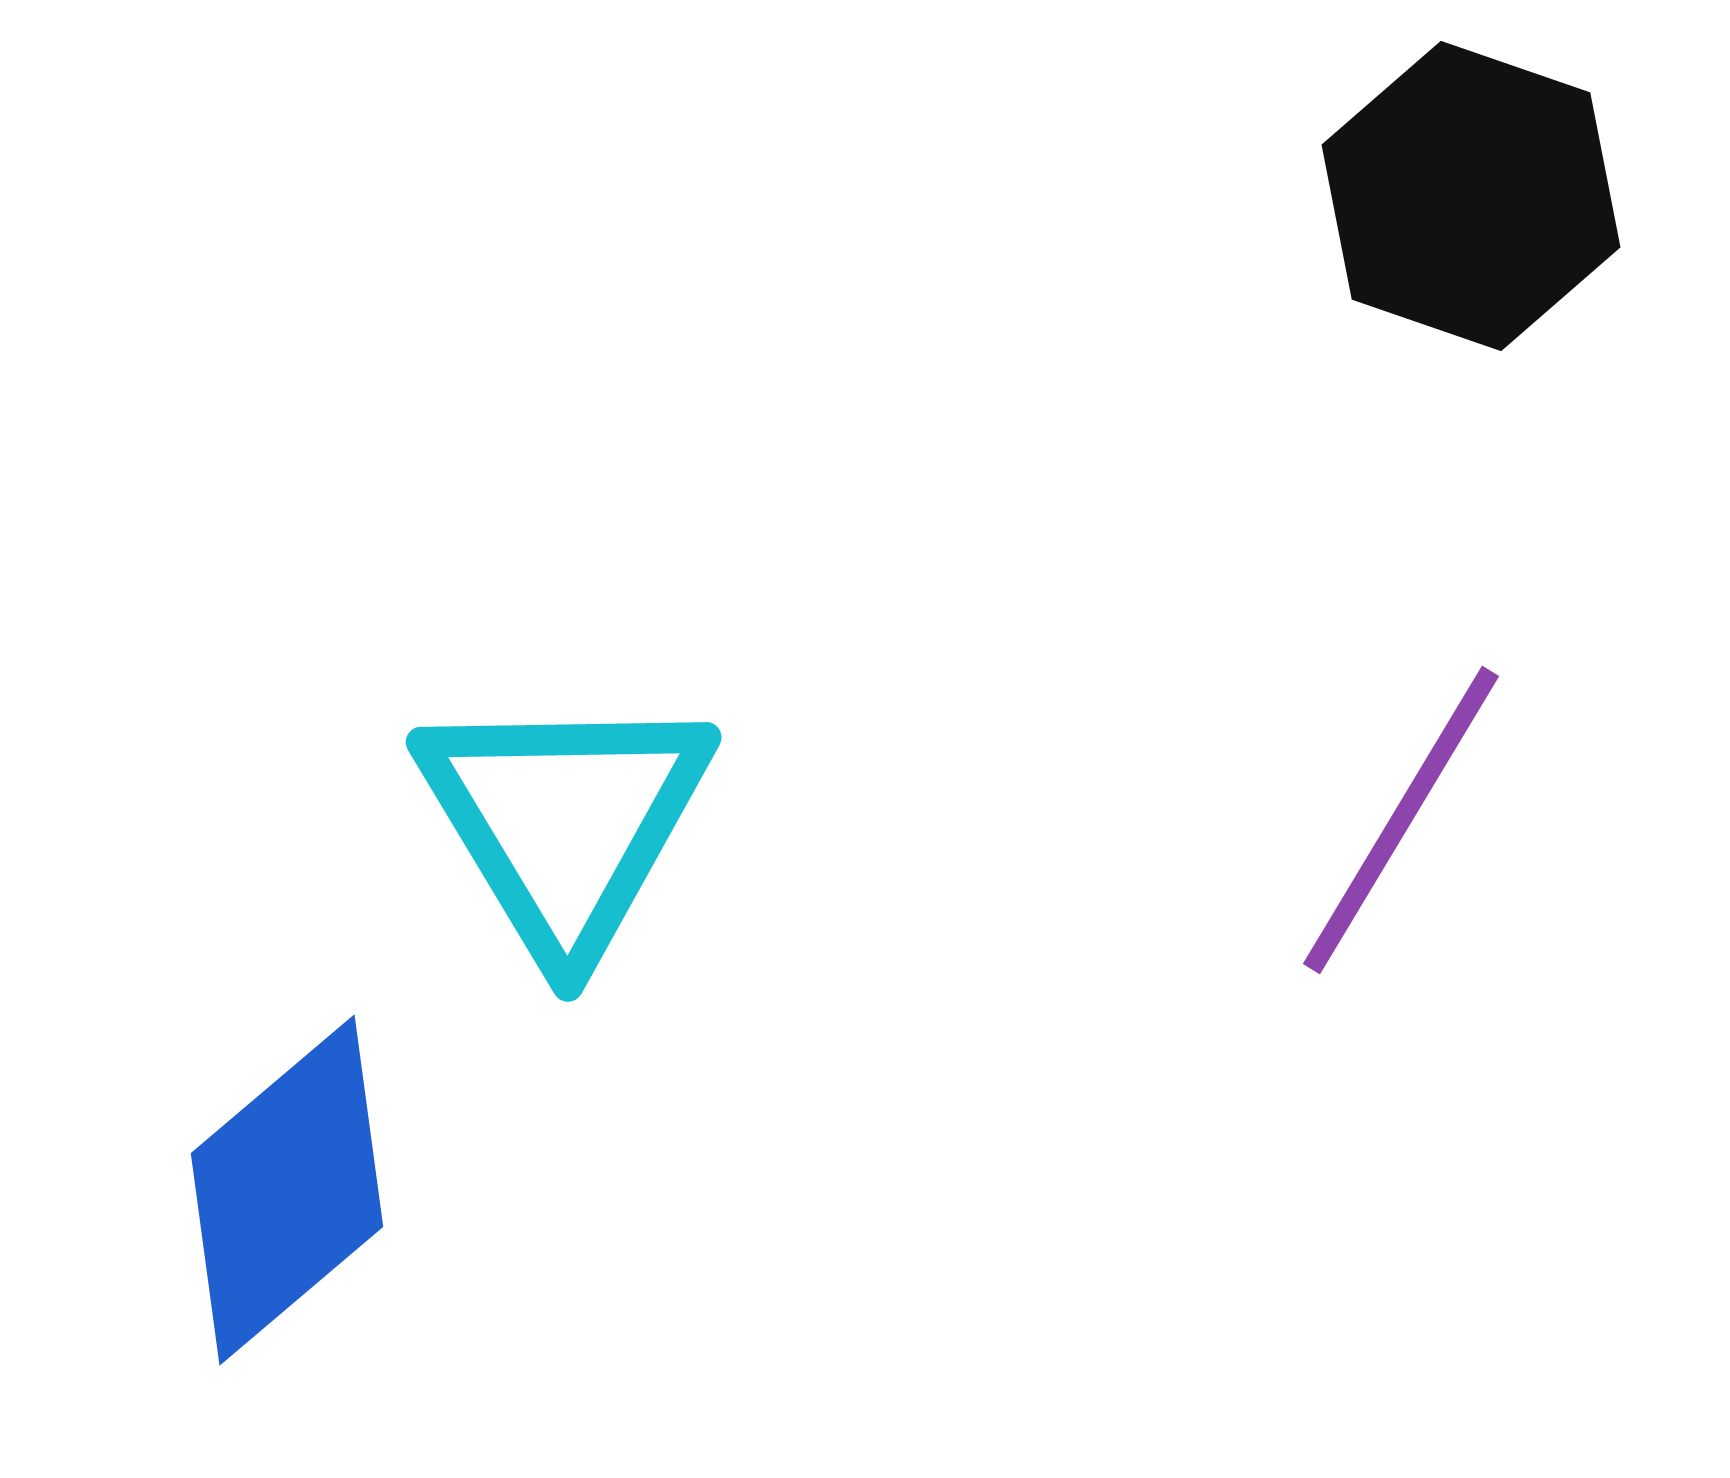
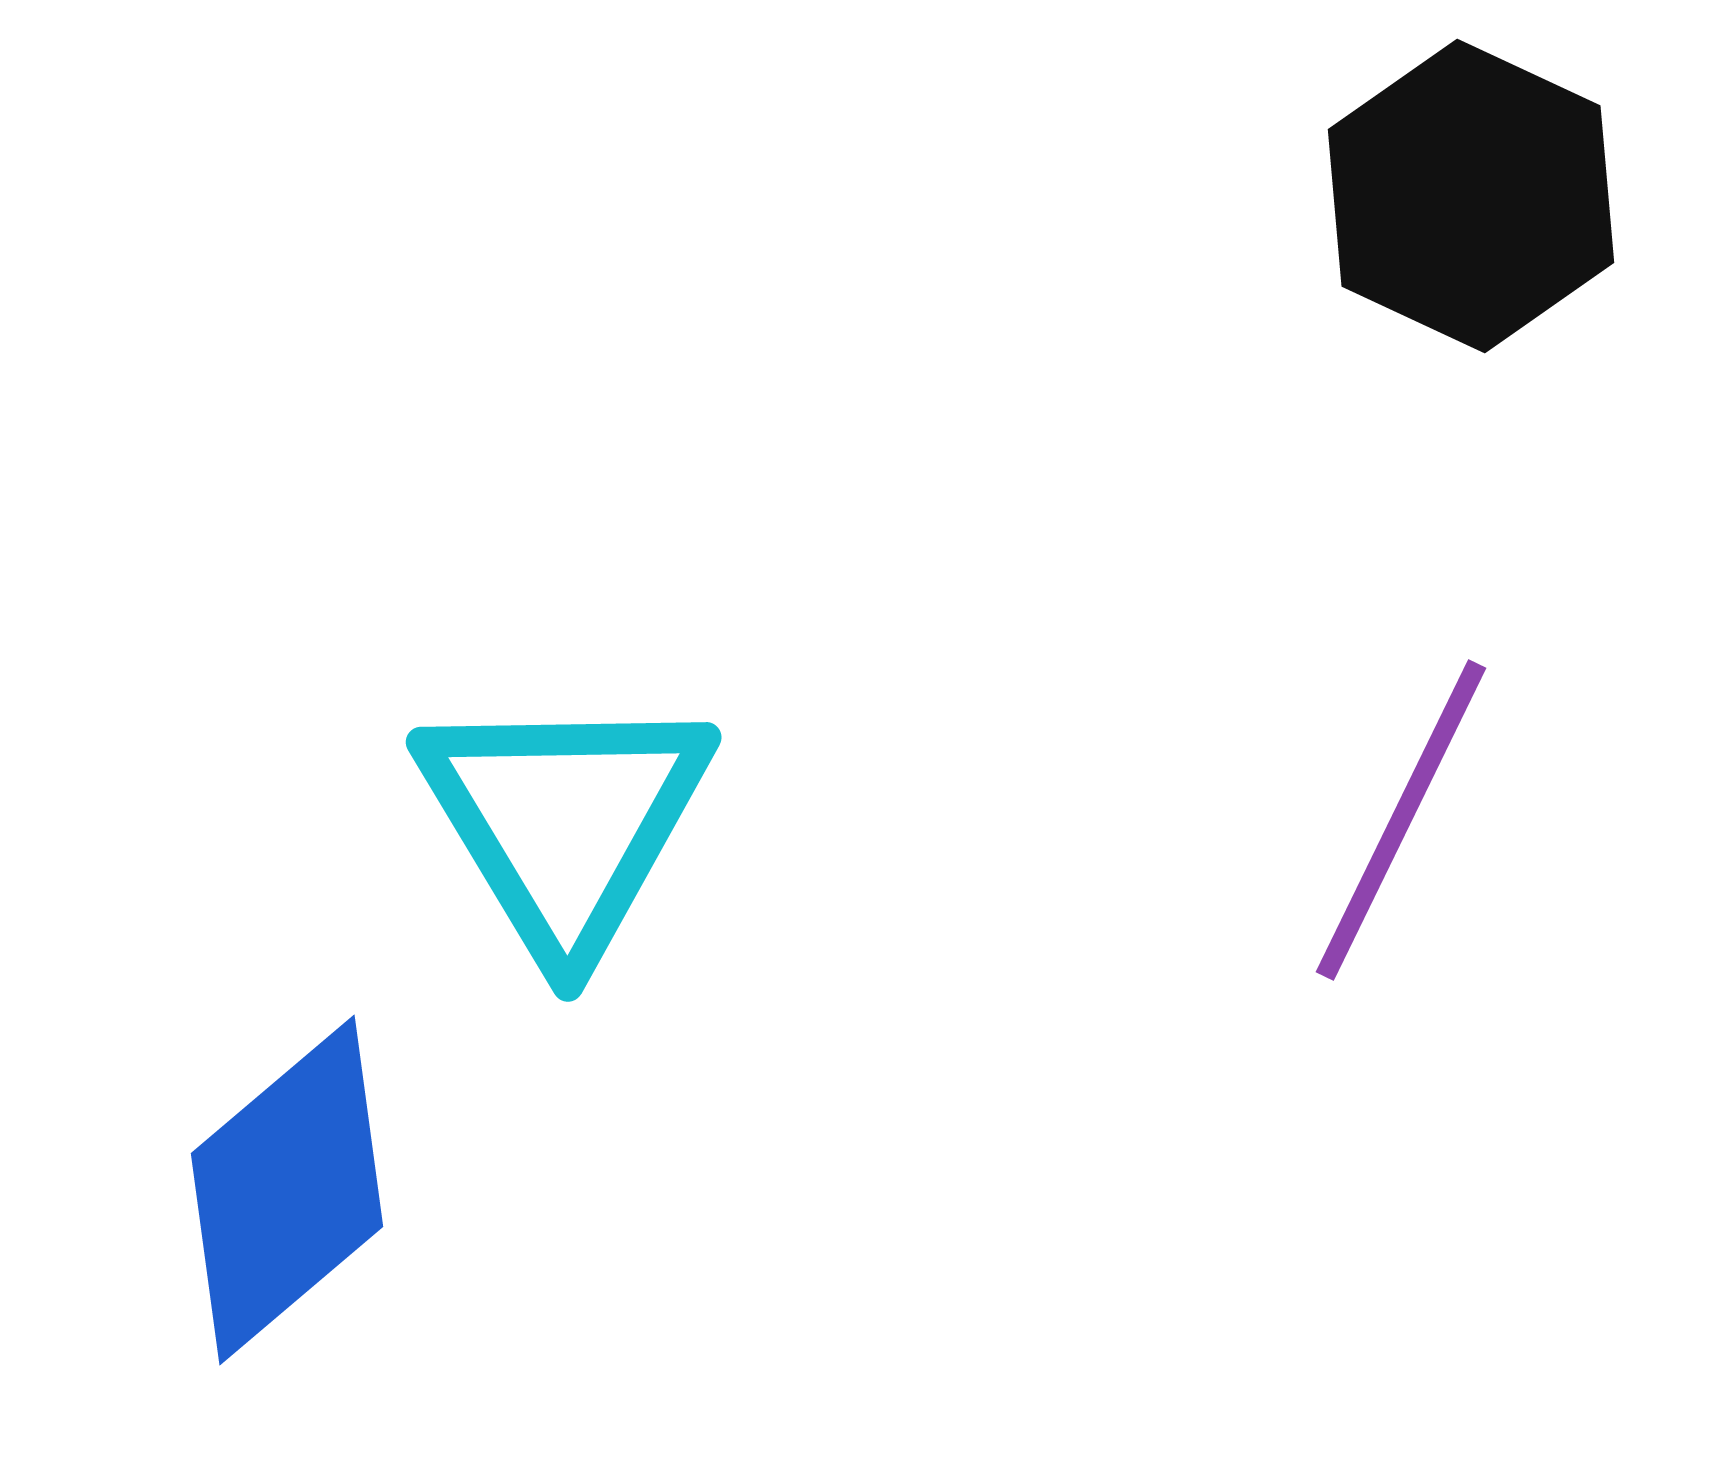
black hexagon: rotated 6 degrees clockwise
purple line: rotated 5 degrees counterclockwise
